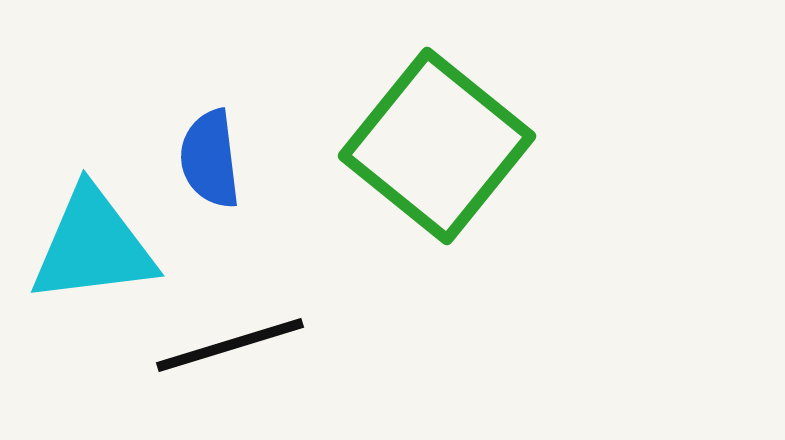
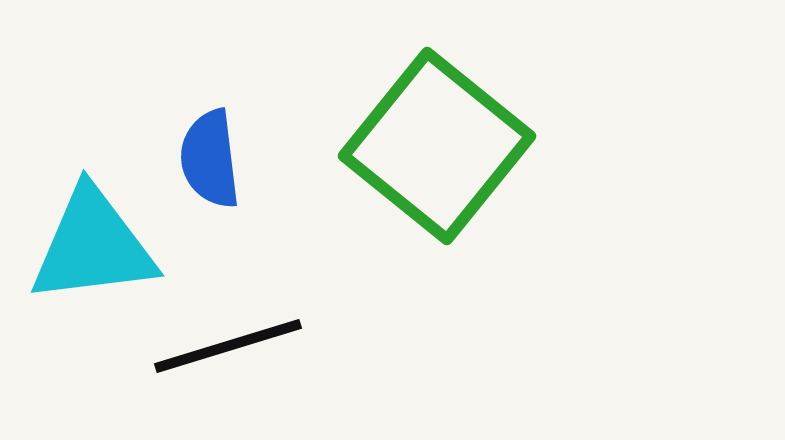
black line: moved 2 px left, 1 px down
